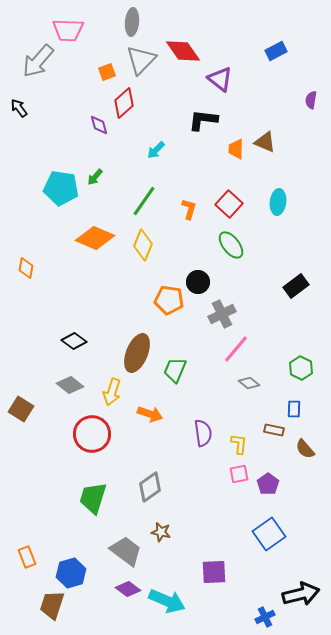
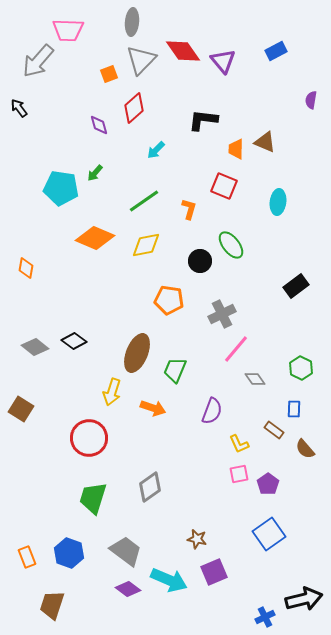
orange square at (107, 72): moved 2 px right, 2 px down
purple triangle at (220, 79): moved 3 px right, 18 px up; rotated 12 degrees clockwise
red diamond at (124, 103): moved 10 px right, 5 px down
green arrow at (95, 177): moved 4 px up
green line at (144, 201): rotated 20 degrees clockwise
red square at (229, 204): moved 5 px left, 18 px up; rotated 20 degrees counterclockwise
yellow diamond at (143, 245): moved 3 px right; rotated 56 degrees clockwise
black circle at (198, 282): moved 2 px right, 21 px up
gray diamond at (249, 383): moved 6 px right, 4 px up; rotated 15 degrees clockwise
gray diamond at (70, 385): moved 35 px left, 38 px up
orange arrow at (150, 414): moved 3 px right, 6 px up
brown rectangle at (274, 430): rotated 24 degrees clockwise
purple semicircle at (203, 433): moved 9 px right, 22 px up; rotated 28 degrees clockwise
red circle at (92, 434): moved 3 px left, 4 px down
yellow L-shape at (239, 444): rotated 150 degrees clockwise
brown star at (161, 532): moved 36 px right, 7 px down
purple square at (214, 572): rotated 20 degrees counterclockwise
blue hexagon at (71, 573): moved 2 px left, 20 px up; rotated 24 degrees counterclockwise
black arrow at (301, 594): moved 3 px right, 5 px down
cyan arrow at (167, 601): moved 2 px right, 21 px up
